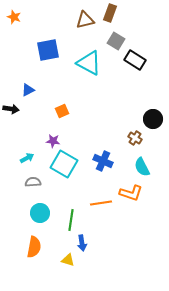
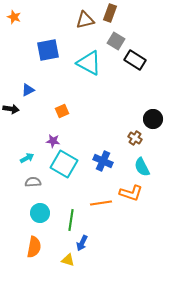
blue arrow: rotated 35 degrees clockwise
